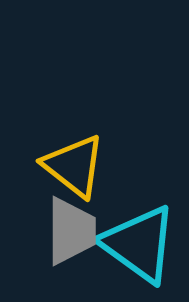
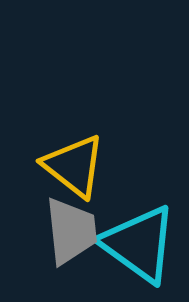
gray trapezoid: rotated 6 degrees counterclockwise
